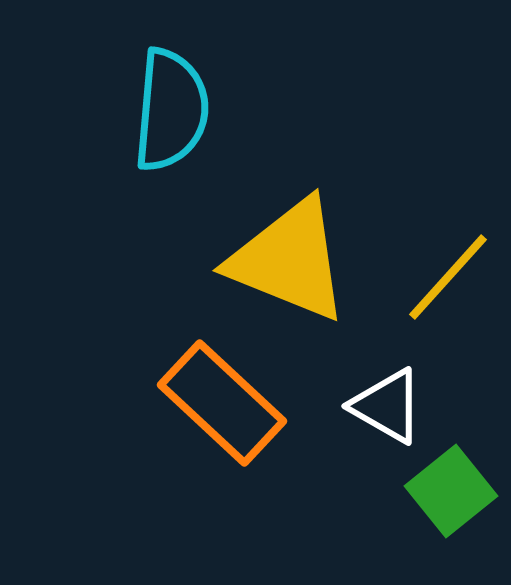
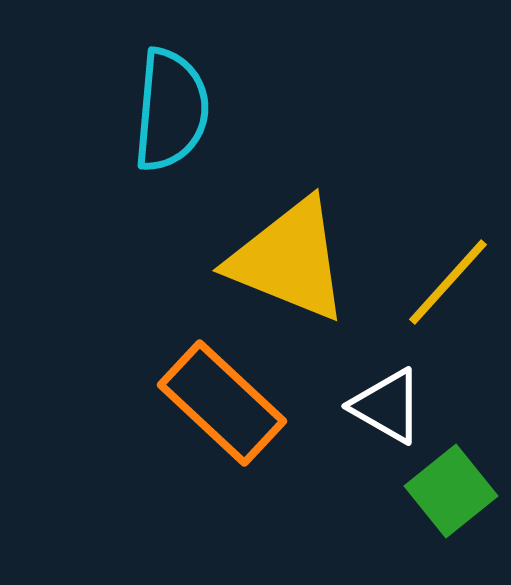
yellow line: moved 5 px down
